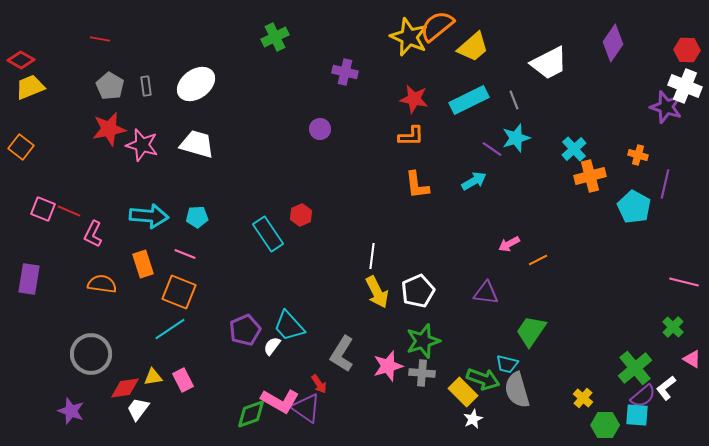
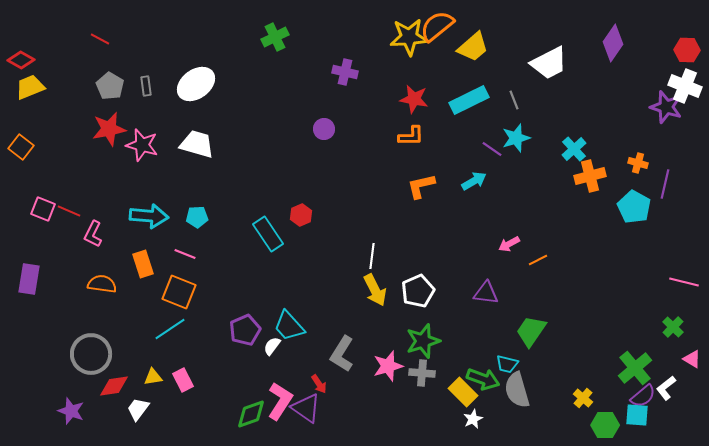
yellow star at (409, 37): rotated 27 degrees counterclockwise
red line at (100, 39): rotated 18 degrees clockwise
purple circle at (320, 129): moved 4 px right
orange cross at (638, 155): moved 8 px down
orange L-shape at (417, 185): moved 4 px right, 1 px down; rotated 84 degrees clockwise
yellow arrow at (377, 292): moved 2 px left, 2 px up
red diamond at (125, 388): moved 11 px left, 2 px up
pink L-shape at (280, 401): rotated 87 degrees counterclockwise
